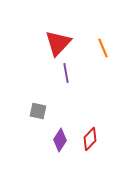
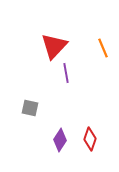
red triangle: moved 4 px left, 3 px down
gray square: moved 8 px left, 3 px up
red diamond: rotated 25 degrees counterclockwise
